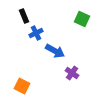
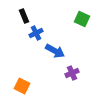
purple cross: rotated 32 degrees clockwise
